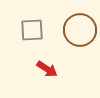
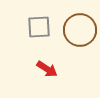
gray square: moved 7 px right, 3 px up
